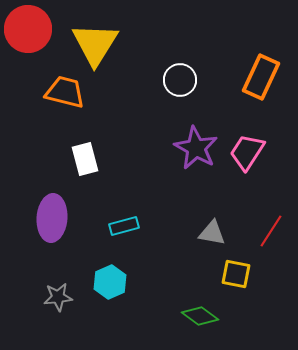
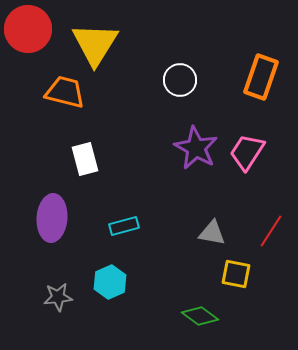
orange rectangle: rotated 6 degrees counterclockwise
